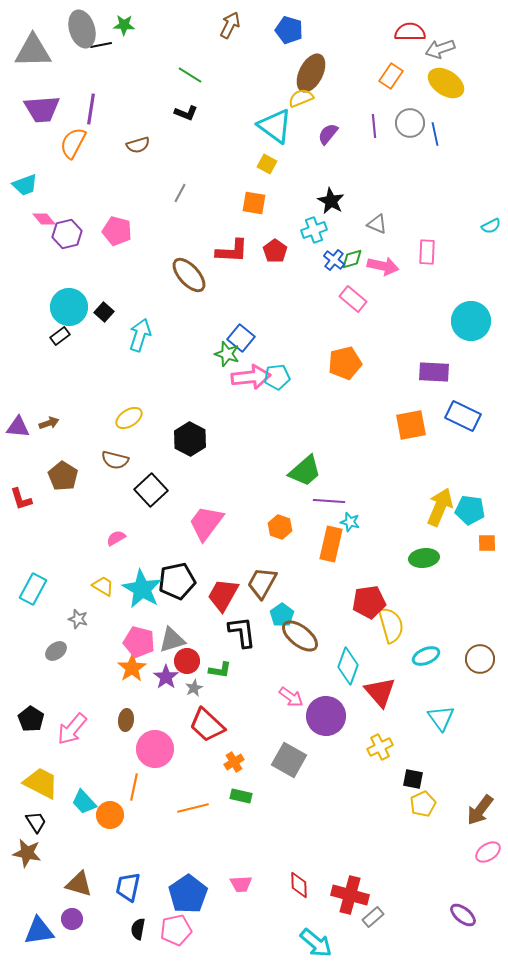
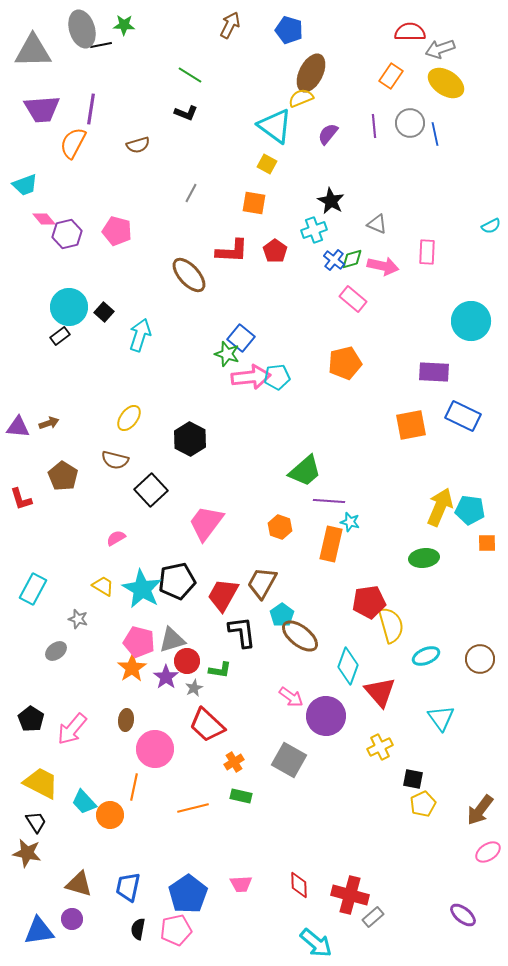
gray line at (180, 193): moved 11 px right
yellow ellipse at (129, 418): rotated 20 degrees counterclockwise
